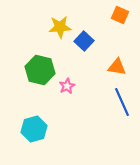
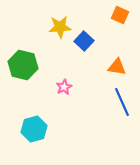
green hexagon: moved 17 px left, 5 px up
pink star: moved 3 px left, 1 px down
